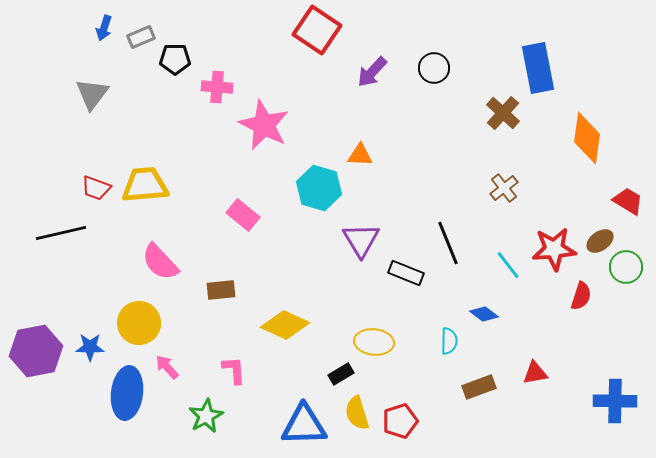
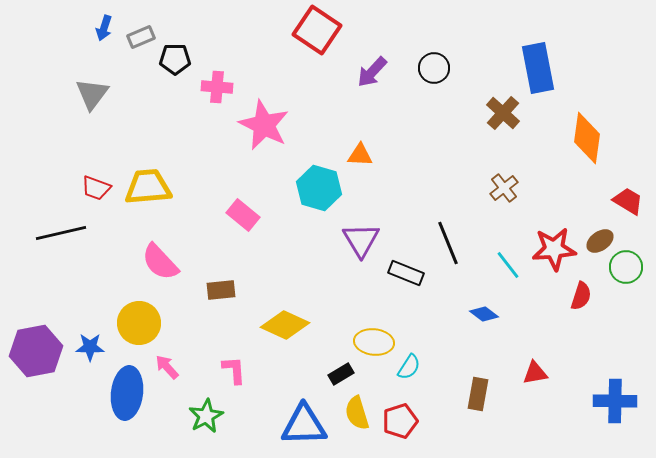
yellow trapezoid at (145, 185): moved 3 px right, 2 px down
cyan semicircle at (449, 341): moved 40 px left, 26 px down; rotated 32 degrees clockwise
brown rectangle at (479, 387): moved 1 px left, 7 px down; rotated 60 degrees counterclockwise
